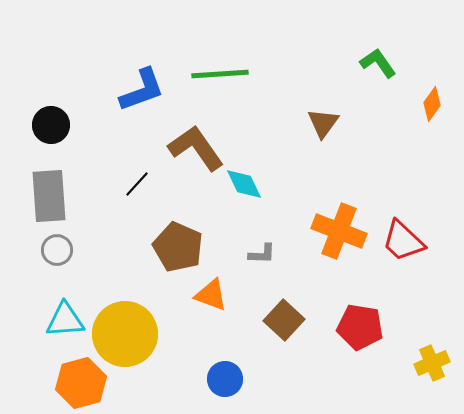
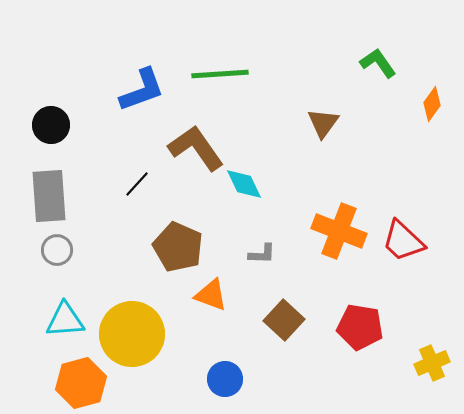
yellow circle: moved 7 px right
